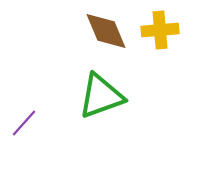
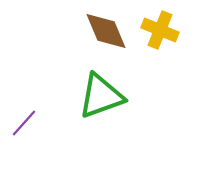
yellow cross: rotated 27 degrees clockwise
